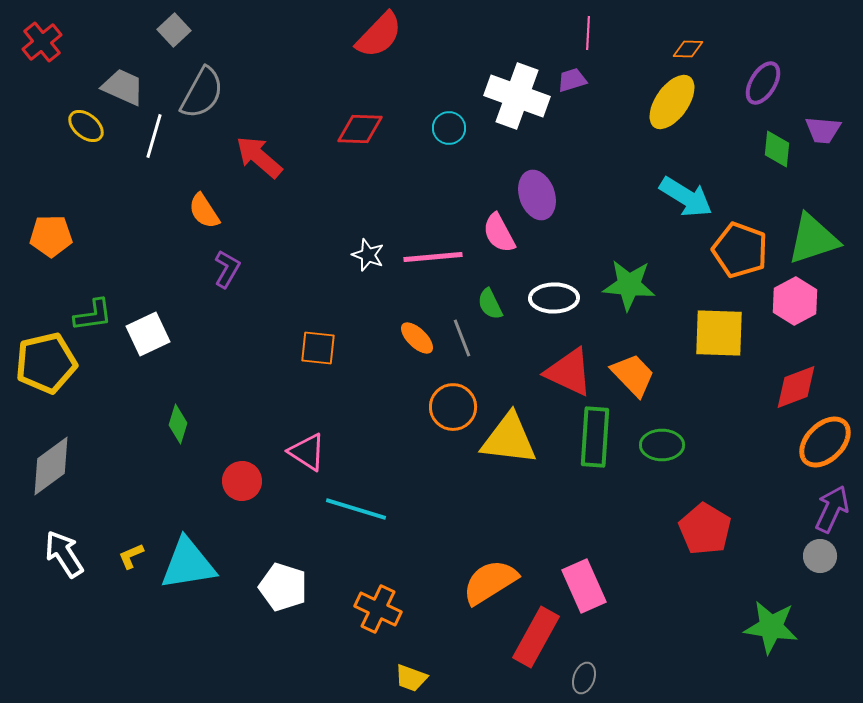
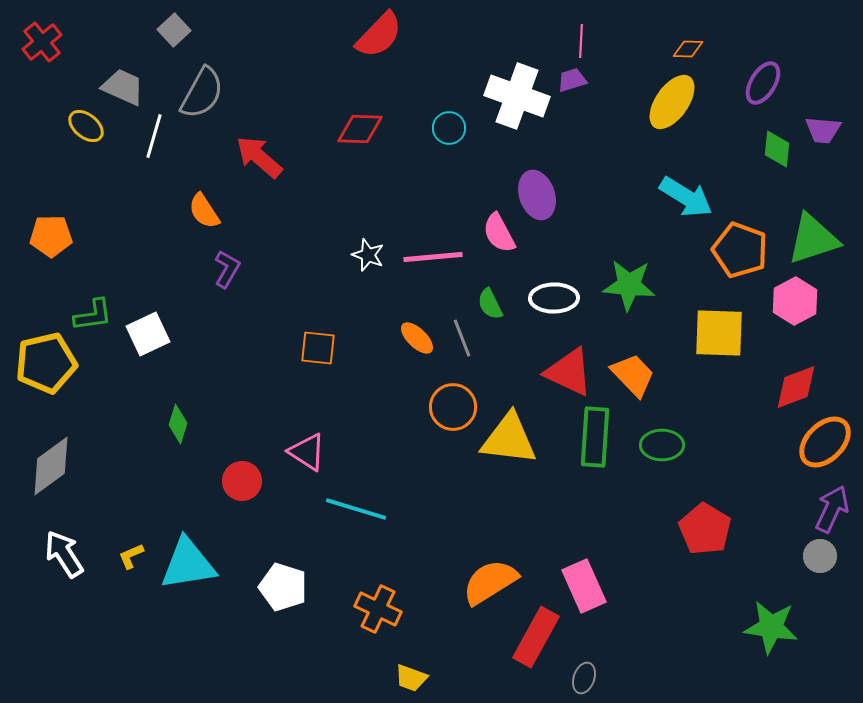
pink line at (588, 33): moved 7 px left, 8 px down
